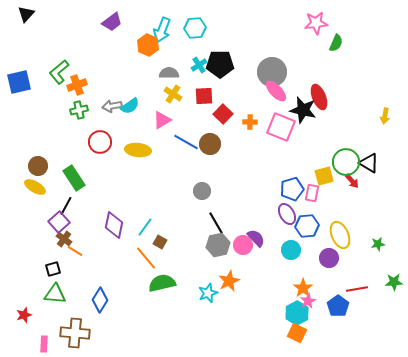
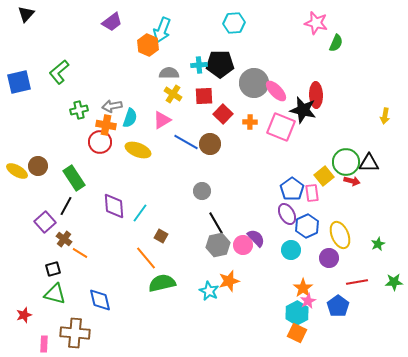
pink star at (316, 23): rotated 20 degrees clockwise
cyan hexagon at (195, 28): moved 39 px right, 5 px up
cyan cross at (199, 65): rotated 28 degrees clockwise
gray circle at (272, 72): moved 18 px left, 11 px down
orange cross at (77, 85): moved 29 px right, 40 px down; rotated 30 degrees clockwise
red ellipse at (319, 97): moved 3 px left, 2 px up; rotated 20 degrees clockwise
cyan semicircle at (130, 106): moved 12 px down; rotated 36 degrees counterclockwise
yellow ellipse at (138, 150): rotated 15 degrees clockwise
black triangle at (369, 163): rotated 30 degrees counterclockwise
yellow square at (324, 176): rotated 24 degrees counterclockwise
red arrow at (352, 181): rotated 35 degrees counterclockwise
yellow ellipse at (35, 187): moved 18 px left, 16 px up
blue pentagon at (292, 189): rotated 20 degrees counterclockwise
pink rectangle at (312, 193): rotated 18 degrees counterclockwise
purple square at (59, 222): moved 14 px left
purple diamond at (114, 225): moved 19 px up; rotated 16 degrees counterclockwise
blue hexagon at (307, 226): rotated 20 degrees counterclockwise
cyan line at (145, 227): moved 5 px left, 14 px up
brown square at (160, 242): moved 1 px right, 6 px up
green star at (378, 244): rotated 16 degrees counterclockwise
orange line at (75, 251): moved 5 px right, 2 px down
orange star at (229, 281): rotated 10 degrees clockwise
red line at (357, 289): moved 7 px up
cyan star at (208, 293): moved 1 px right, 2 px up; rotated 24 degrees counterclockwise
green triangle at (55, 294): rotated 10 degrees clockwise
blue diamond at (100, 300): rotated 45 degrees counterclockwise
